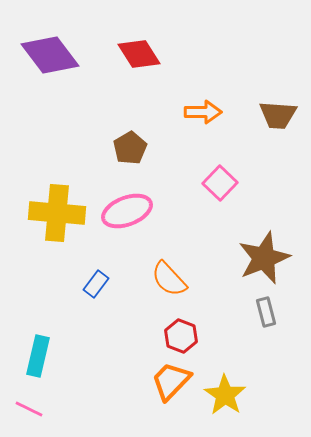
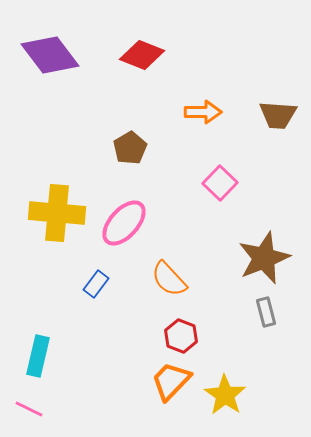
red diamond: moved 3 px right, 1 px down; rotated 36 degrees counterclockwise
pink ellipse: moved 3 px left, 12 px down; rotated 27 degrees counterclockwise
